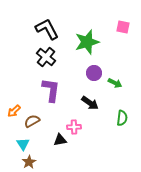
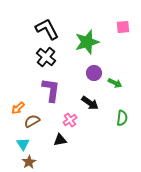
pink square: rotated 16 degrees counterclockwise
orange arrow: moved 4 px right, 3 px up
pink cross: moved 4 px left, 7 px up; rotated 32 degrees counterclockwise
